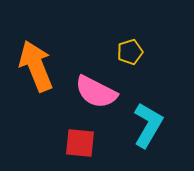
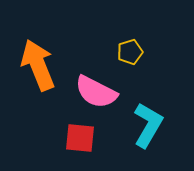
orange arrow: moved 2 px right, 1 px up
red square: moved 5 px up
